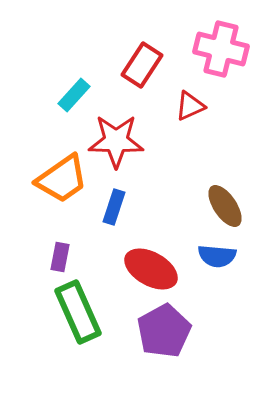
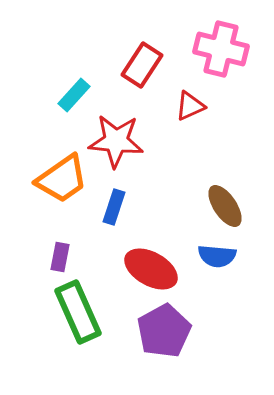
red star: rotated 4 degrees clockwise
